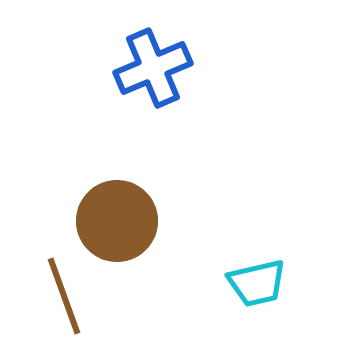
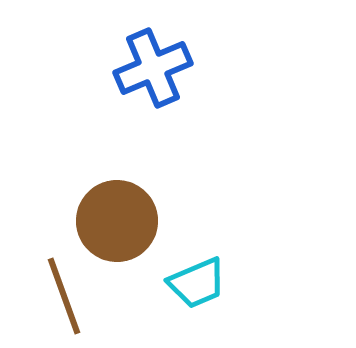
cyan trapezoid: moved 60 px left; rotated 10 degrees counterclockwise
